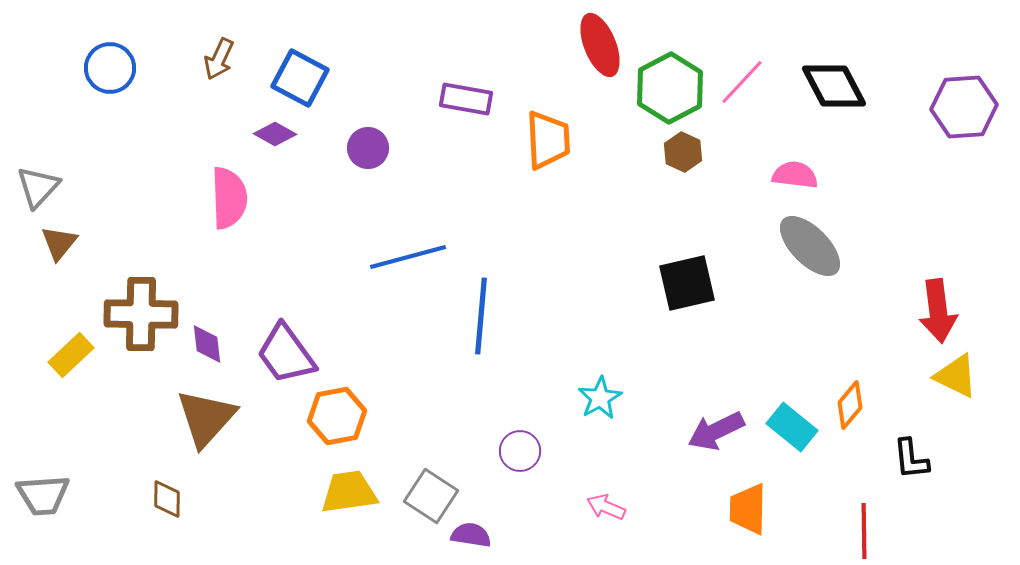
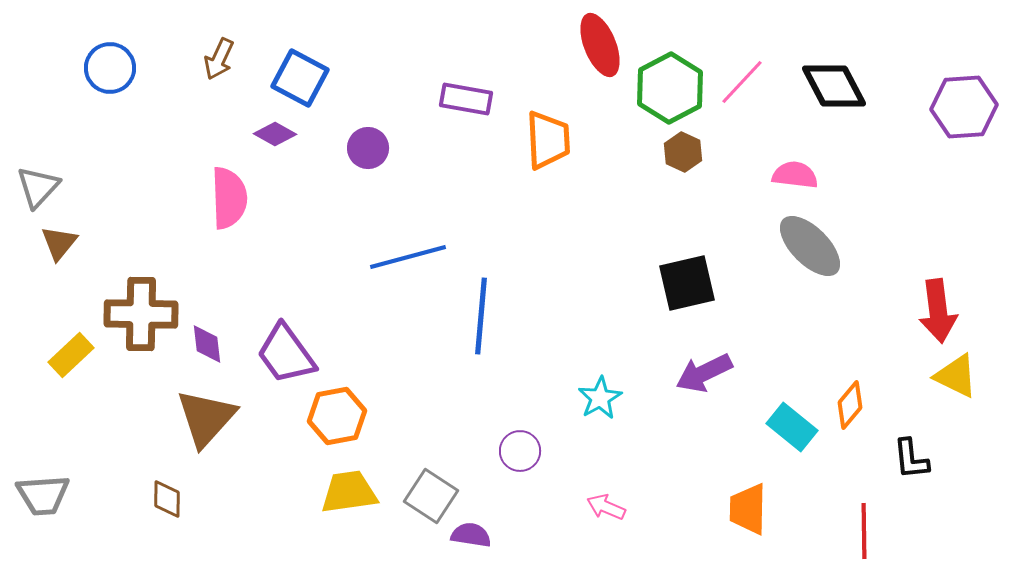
purple arrow at (716, 431): moved 12 px left, 58 px up
